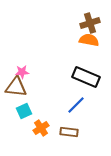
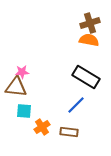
black rectangle: rotated 8 degrees clockwise
cyan square: rotated 28 degrees clockwise
orange cross: moved 1 px right, 1 px up
